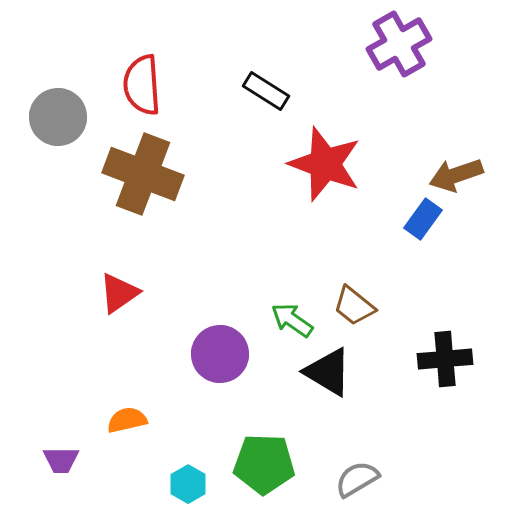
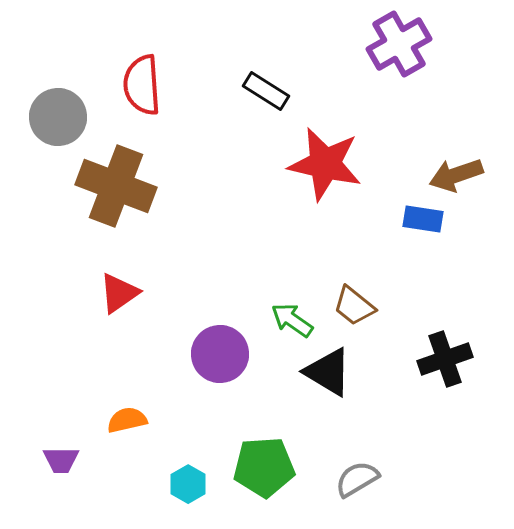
red star: rotated 8 degrees counterclockwise
brown cross: moved 27 px left, 12 px down
blue rectangle: rotated 63 degrees clockwise
black cross: rotated 14 degrees counterclockwise
green pentagon: moved 3 px down; rotated 6 degrees counterclockwise
